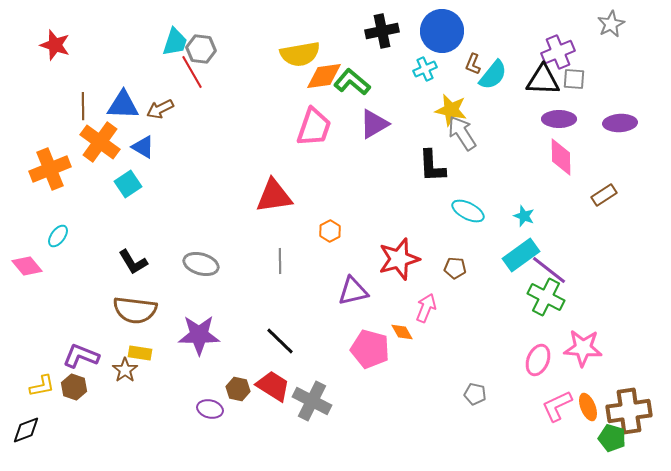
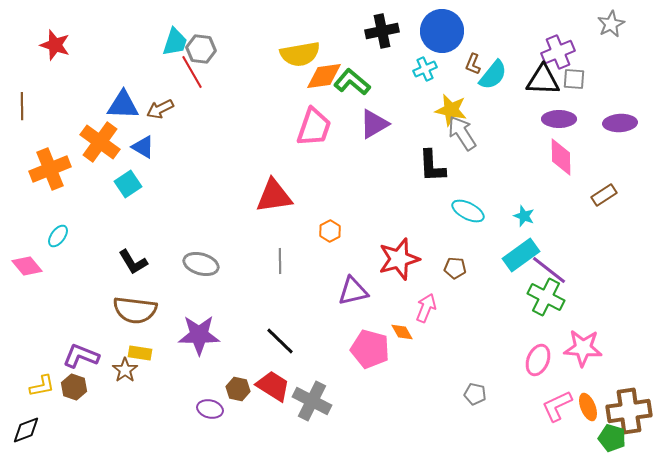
brown line at (83, 106): moved 61 px left
